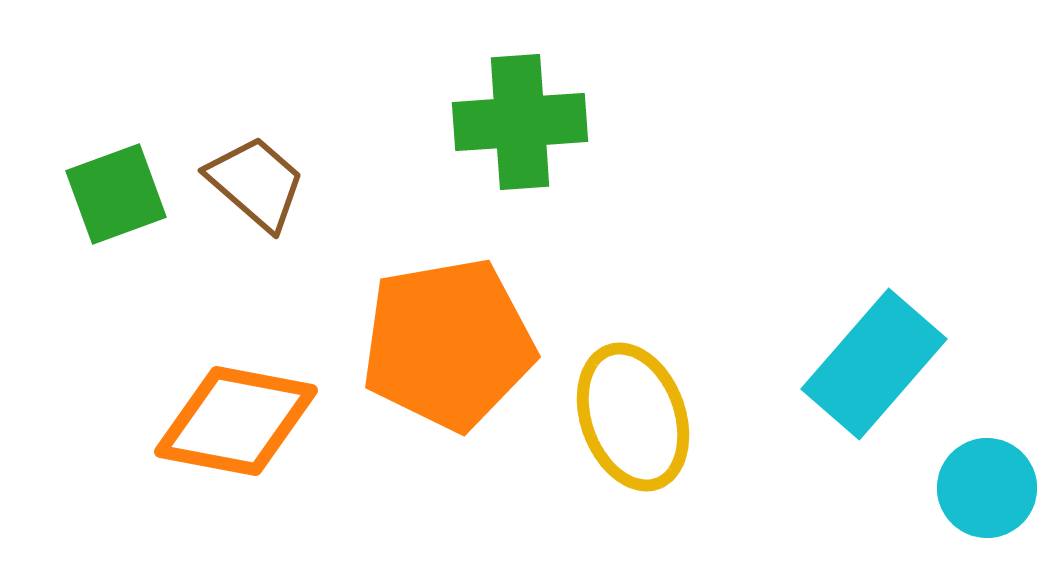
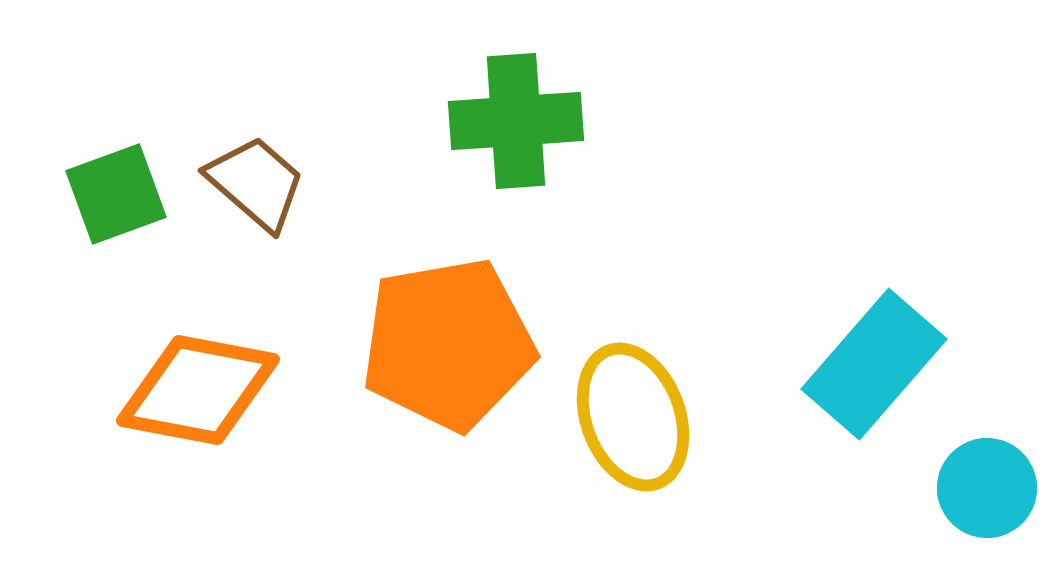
green cross: moved 4 px left, 1 px up
orange diamond: moved 38 px left, 31 px up
